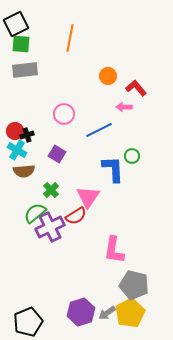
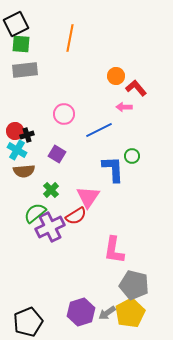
orange circle: moved 8 px right
